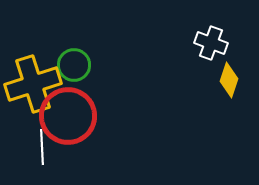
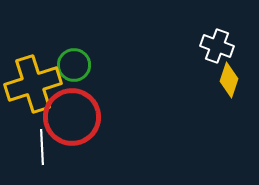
white cross: moved 6 px right, 3 px down
red circle: moved 4 px right, 1 px down
